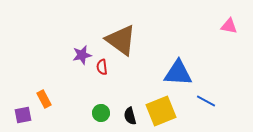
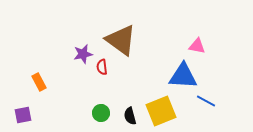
pink triangle: moved 32 px left, 20 px down
purple star: moved 1 px right, 1 px up
blue triangle: moved 5 px right, 3 px down
orange rectangle: moved 5 px left, 17 px up
